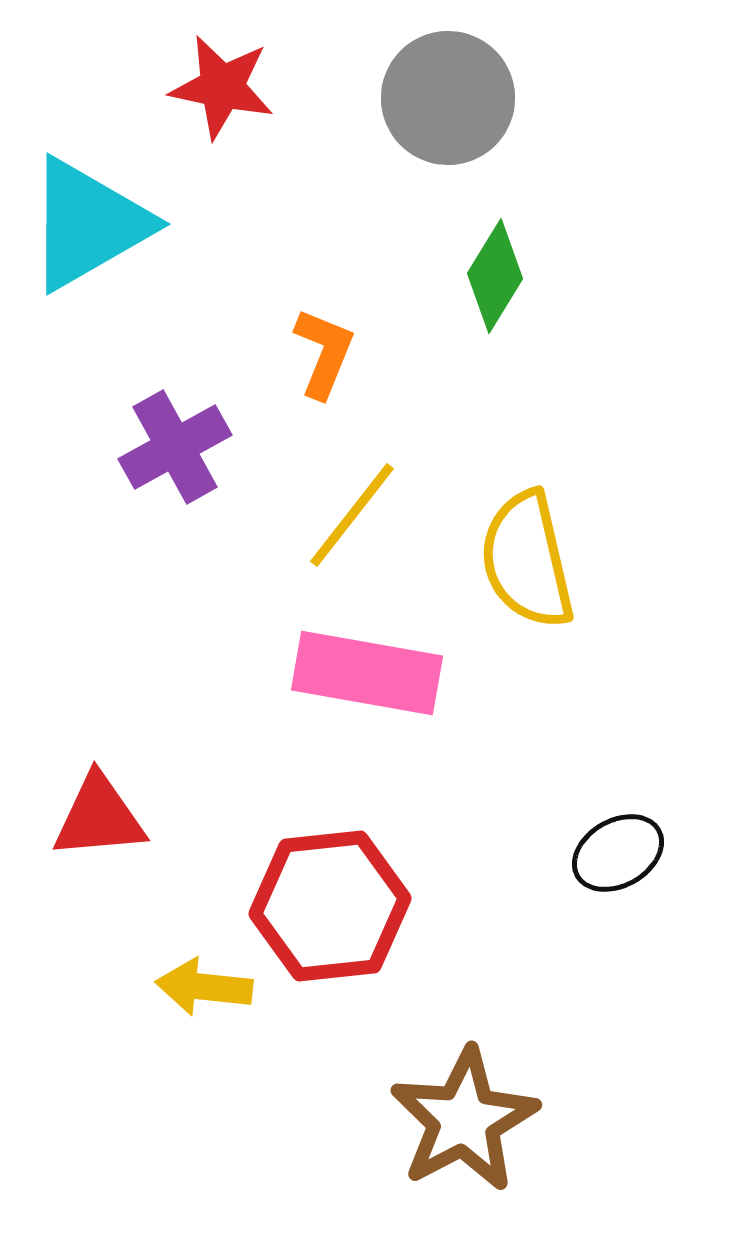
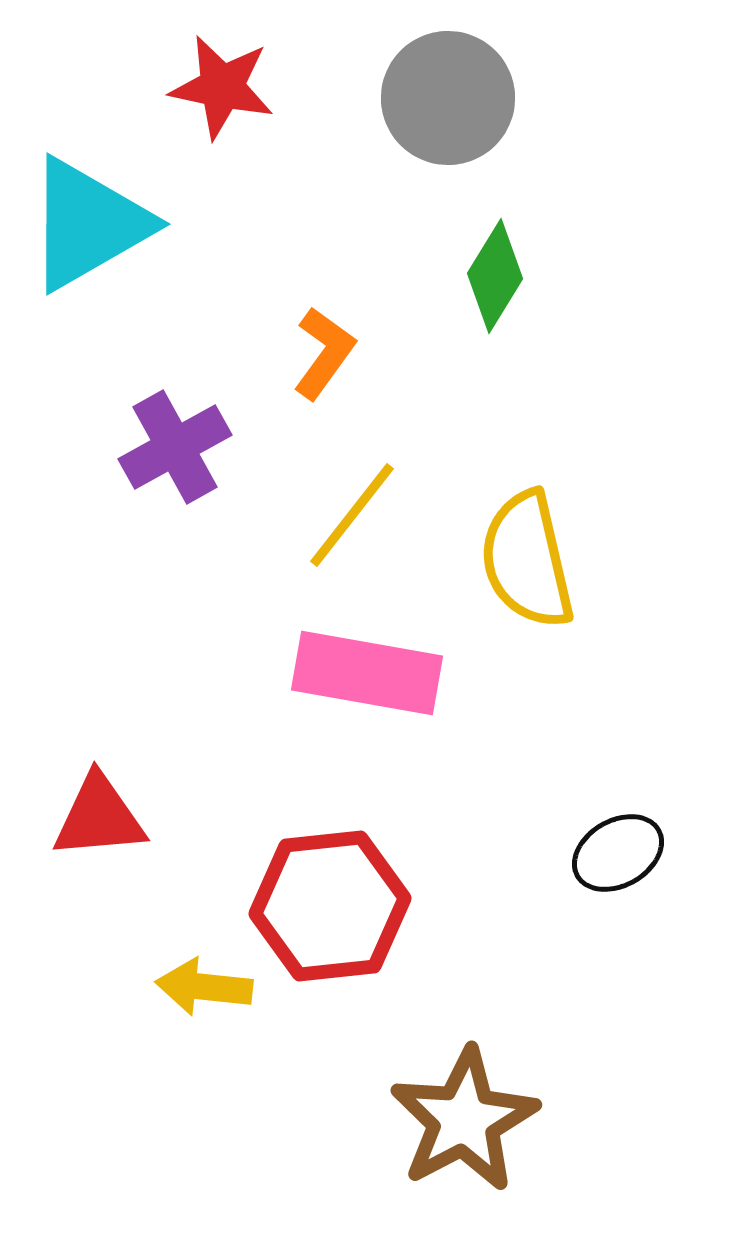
orange L-shape: rotated 14 degrees clockwise
